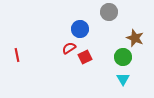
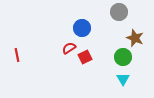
gray circle: moved 10 px right
blue circle: moved 2 px right, 1 px up
